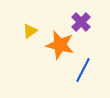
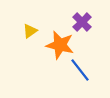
purple cross: moved 1 px right
blue line: moved 3 px left; rotated 65 degrees counterclockwise
